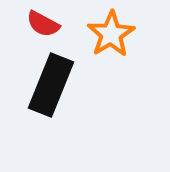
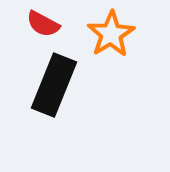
black rectangle: moved 3 px right
